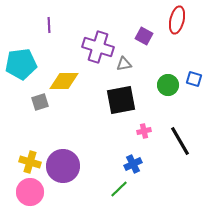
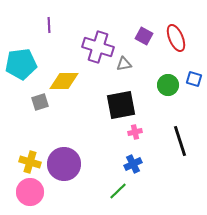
red ellipse: moved 1 px left, 18 px down; rotated 36 degrees counterclockwise
black square: moved 5 px down
pink cross: moved 9 px left, 1 px down
black line: rotated 12 degrees clockwise
purple circle: moved 1 px right, 2 px up
green line: moved 1 px left, 2 px down
